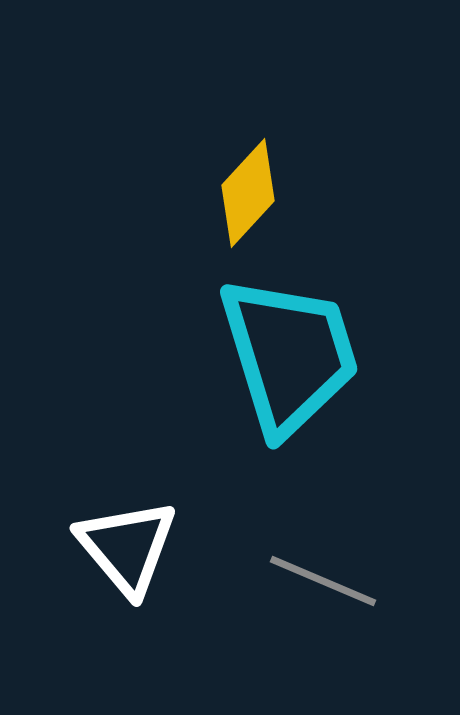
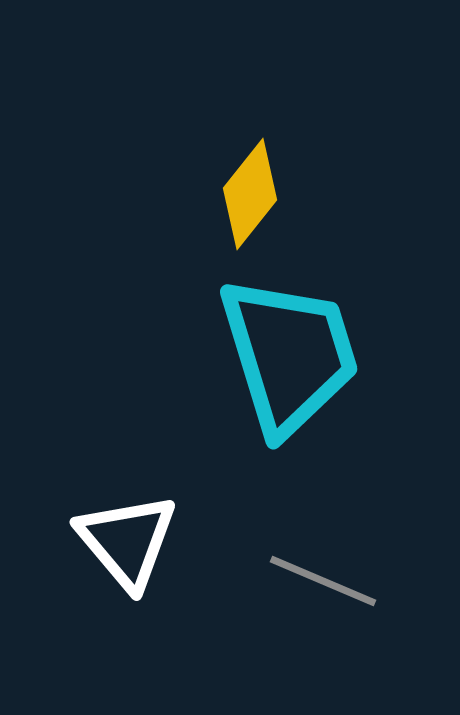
yellow diamond: moved 2 px right, 1 px down; rotated 4 degrees counterclockwise
white triangle: moved 6 px up
